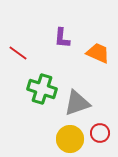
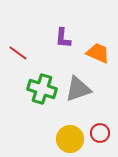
purple L-shape: moved 1 px right
gray triangle: moved 1 px right, 14 px up
